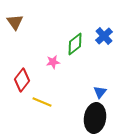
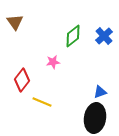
green diamond: moved 2 px left, 8 px up
blue triangle: rotated 32 degrees clockwise
